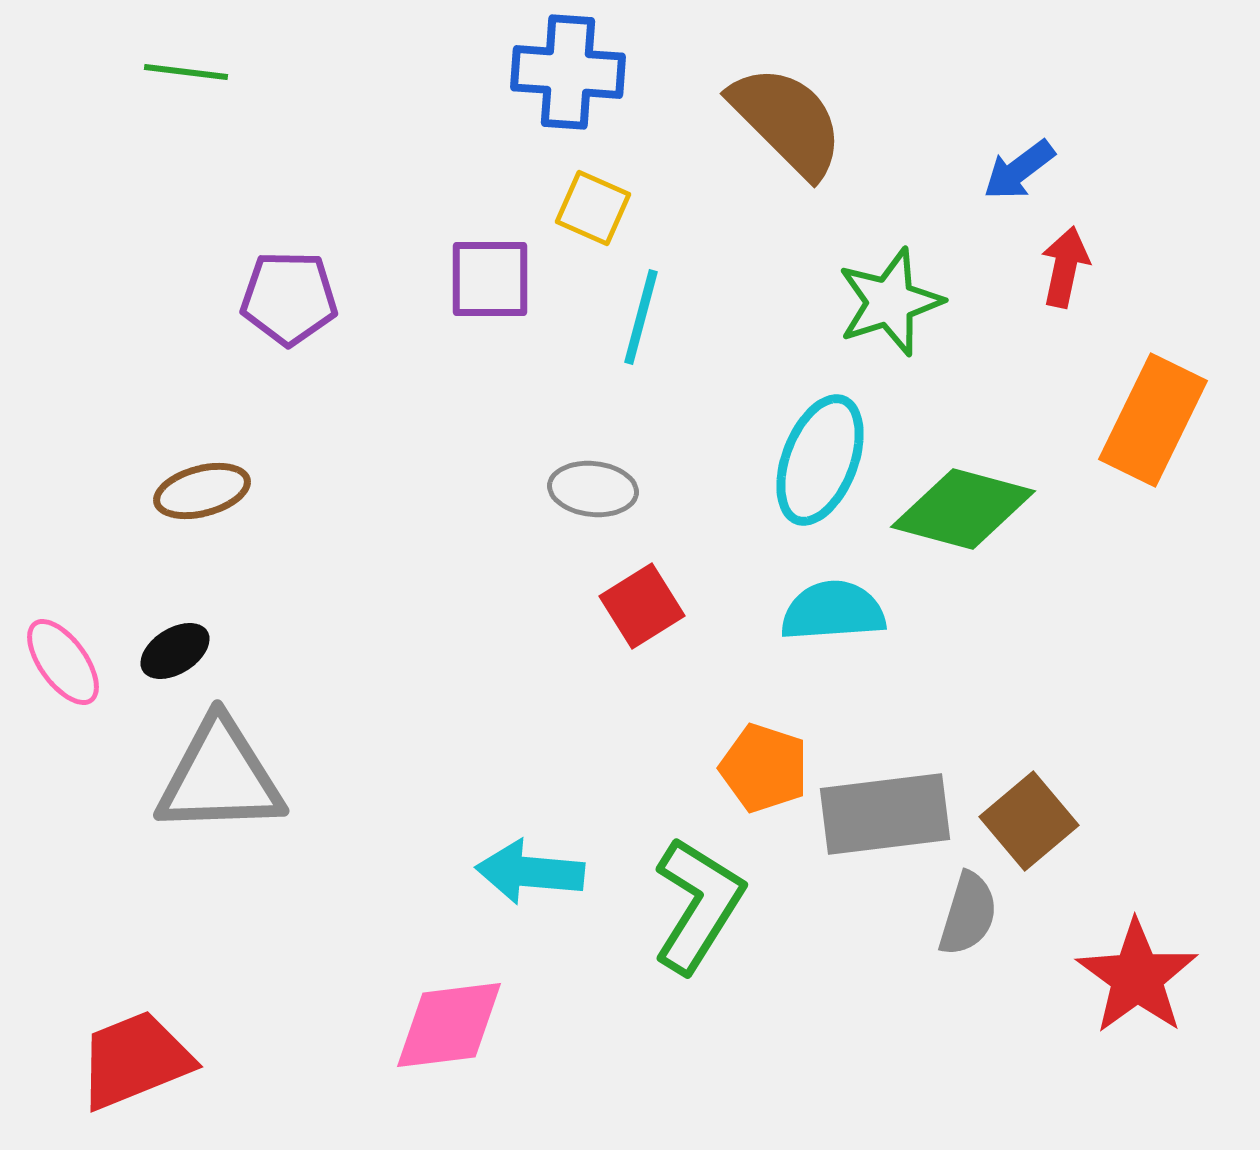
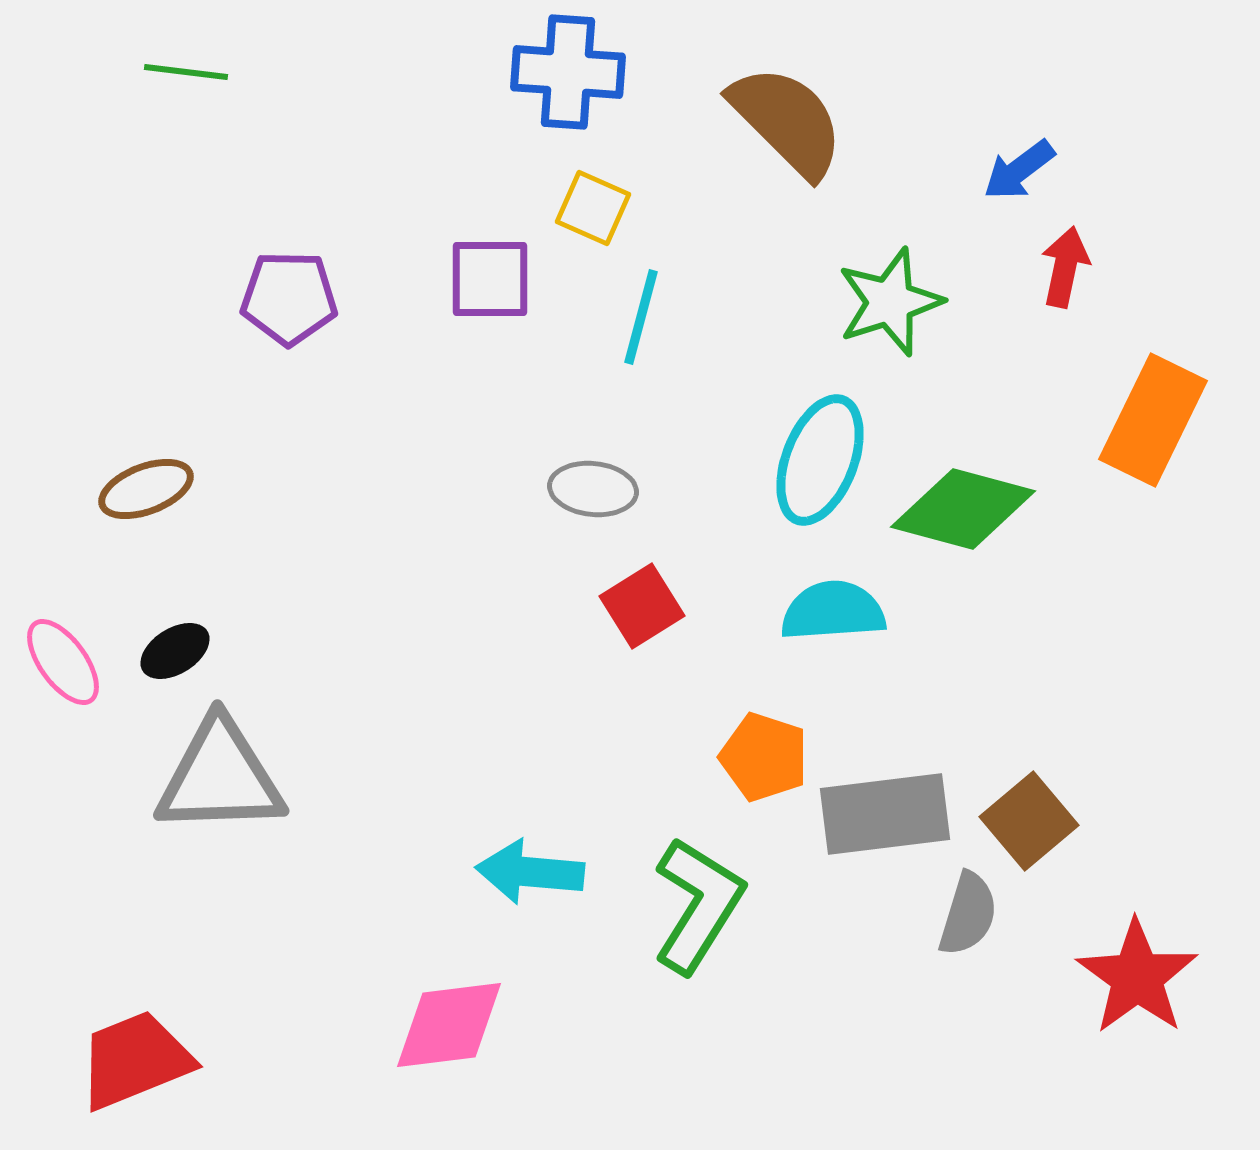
brown ellipse: moved 56 px left, 2 px up; rotated 6 degrees counterclockwise
orange pentagon: moved 11 px up
